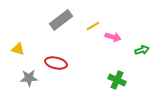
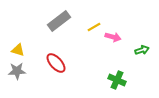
gray rectangle: moved 2 px left, 1 px down
yellow line: moved 1 px right, 1 px down
yellow triangle: moved 1 px down
red ellipse: rotated 35 degrees clockwise
gray star: moved 12 px left, 7 px up
